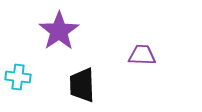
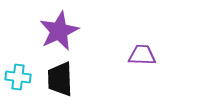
purple star: rotated 9 degrees clockwise
black trapezoid: moved 22 px left, 6 px up
